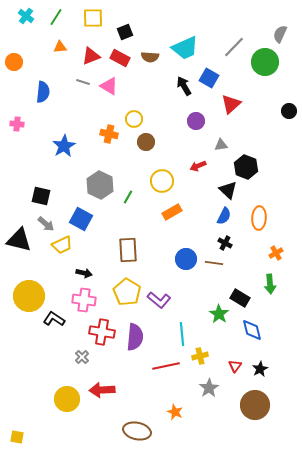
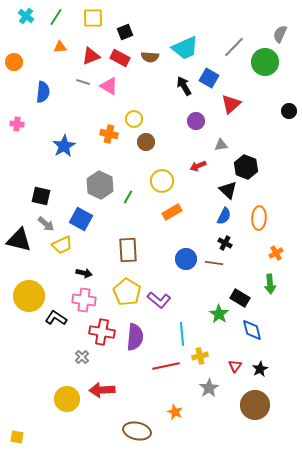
black L-shape at (54, 319): moved 2 px right, 1 px up
